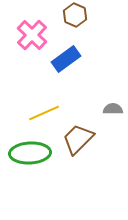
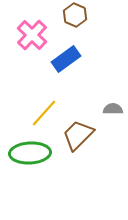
yellow line: rotated 24 degrees counterclockwise
brown trapezoid: moved 4 px up
